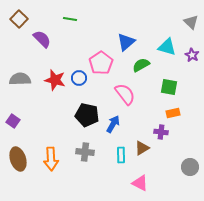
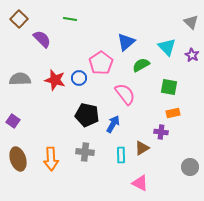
cyan triangle: rotated 30 degrees clockwise
